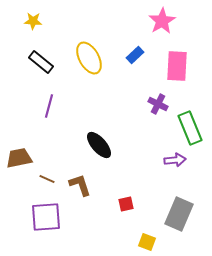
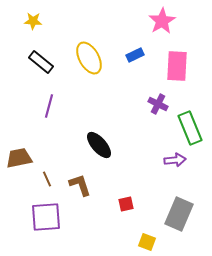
blue rectangle: rotated 18 degrees clockwise
brown line: rotated 42 degrees clockwise
